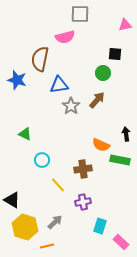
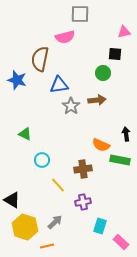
pink triangle: moved 1 px left, 7 px down
brown arrow: rotated 42 degrees clockwise
